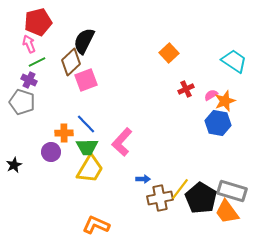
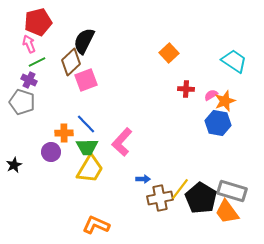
red cross: rotated 28 degrees clockwise
